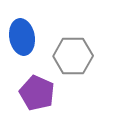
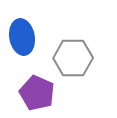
gray hexagon: moved 2 px down
